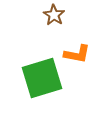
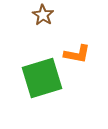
brown star: moved 11 px left
